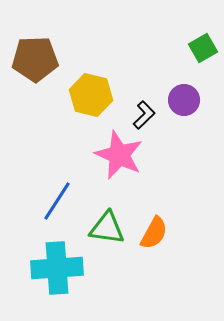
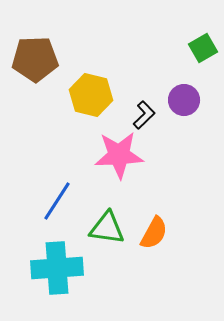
pink star: rotated 27 degrees counterclockwise
